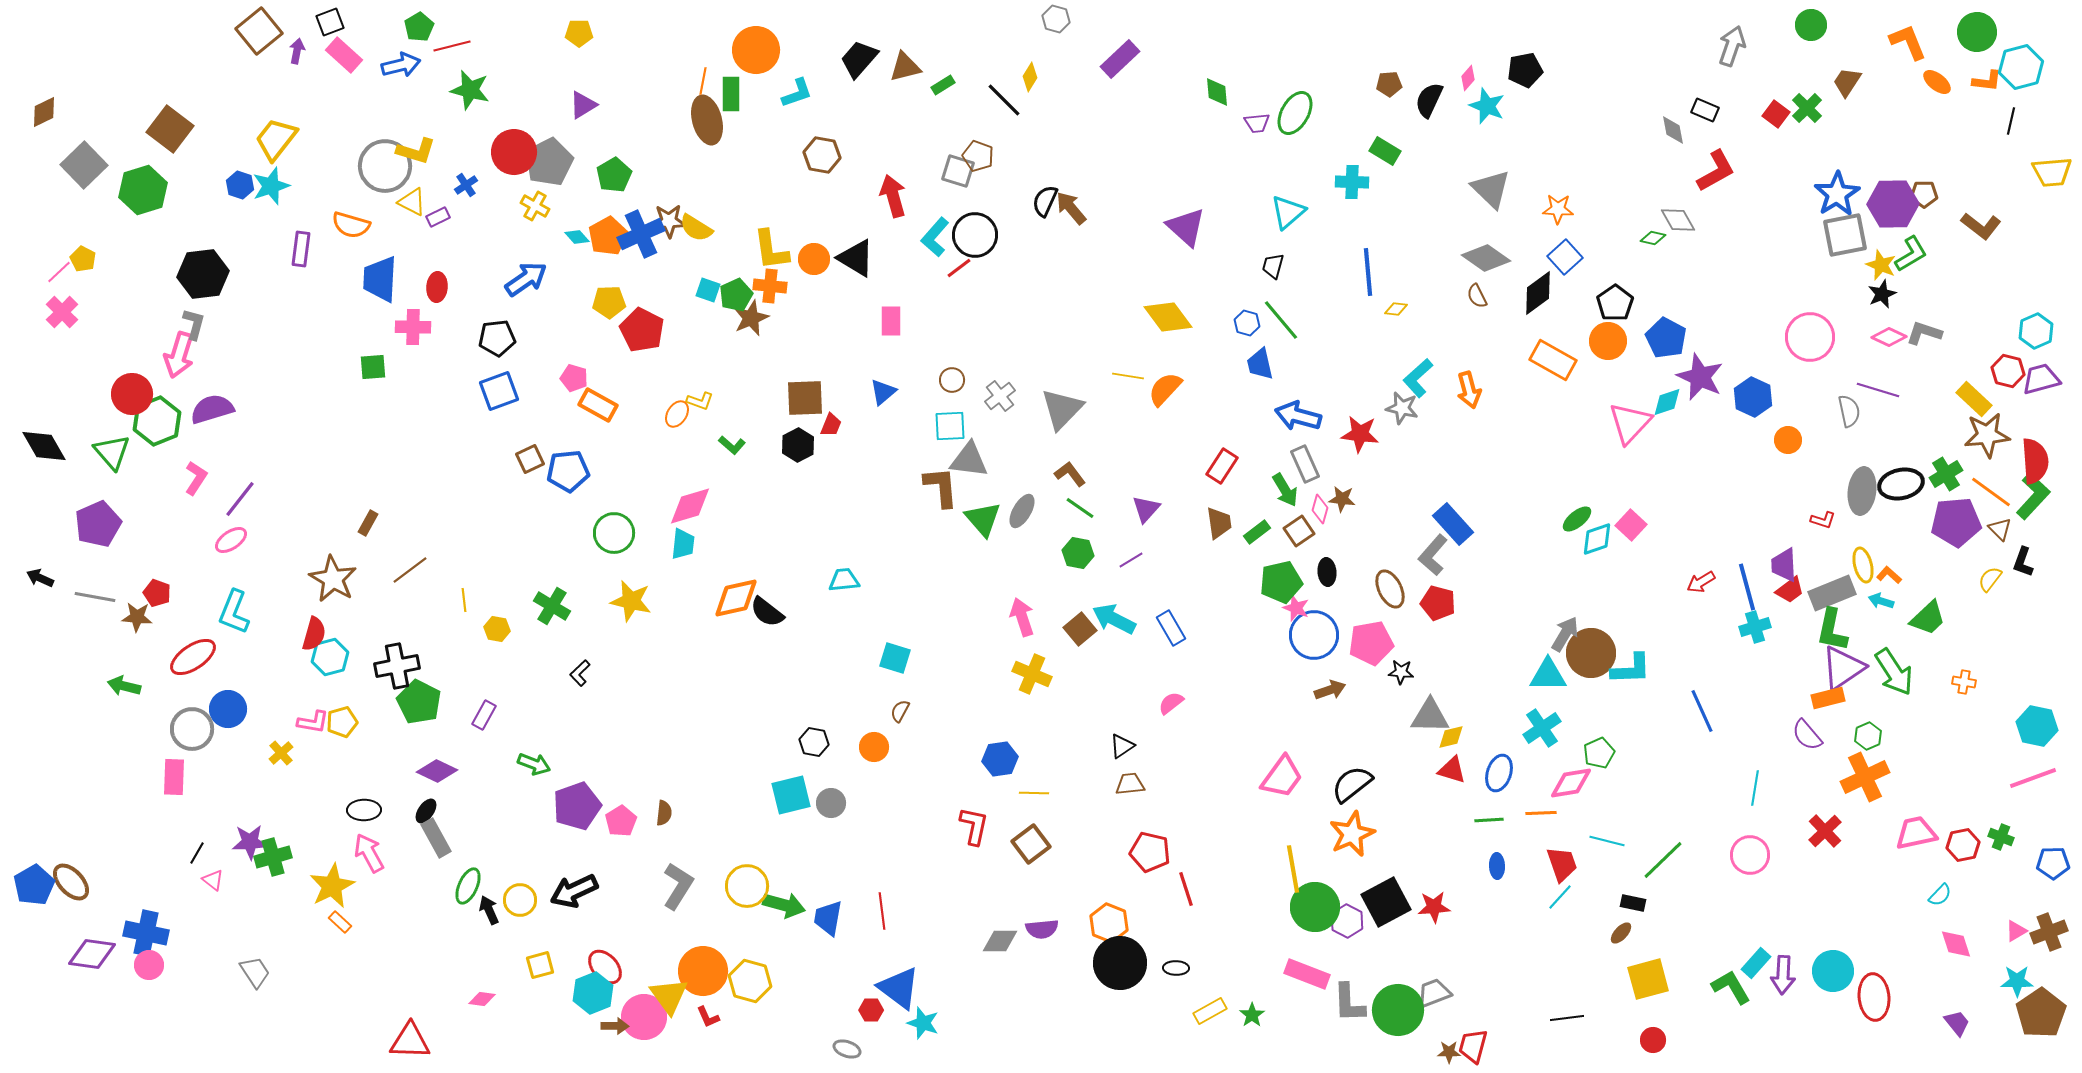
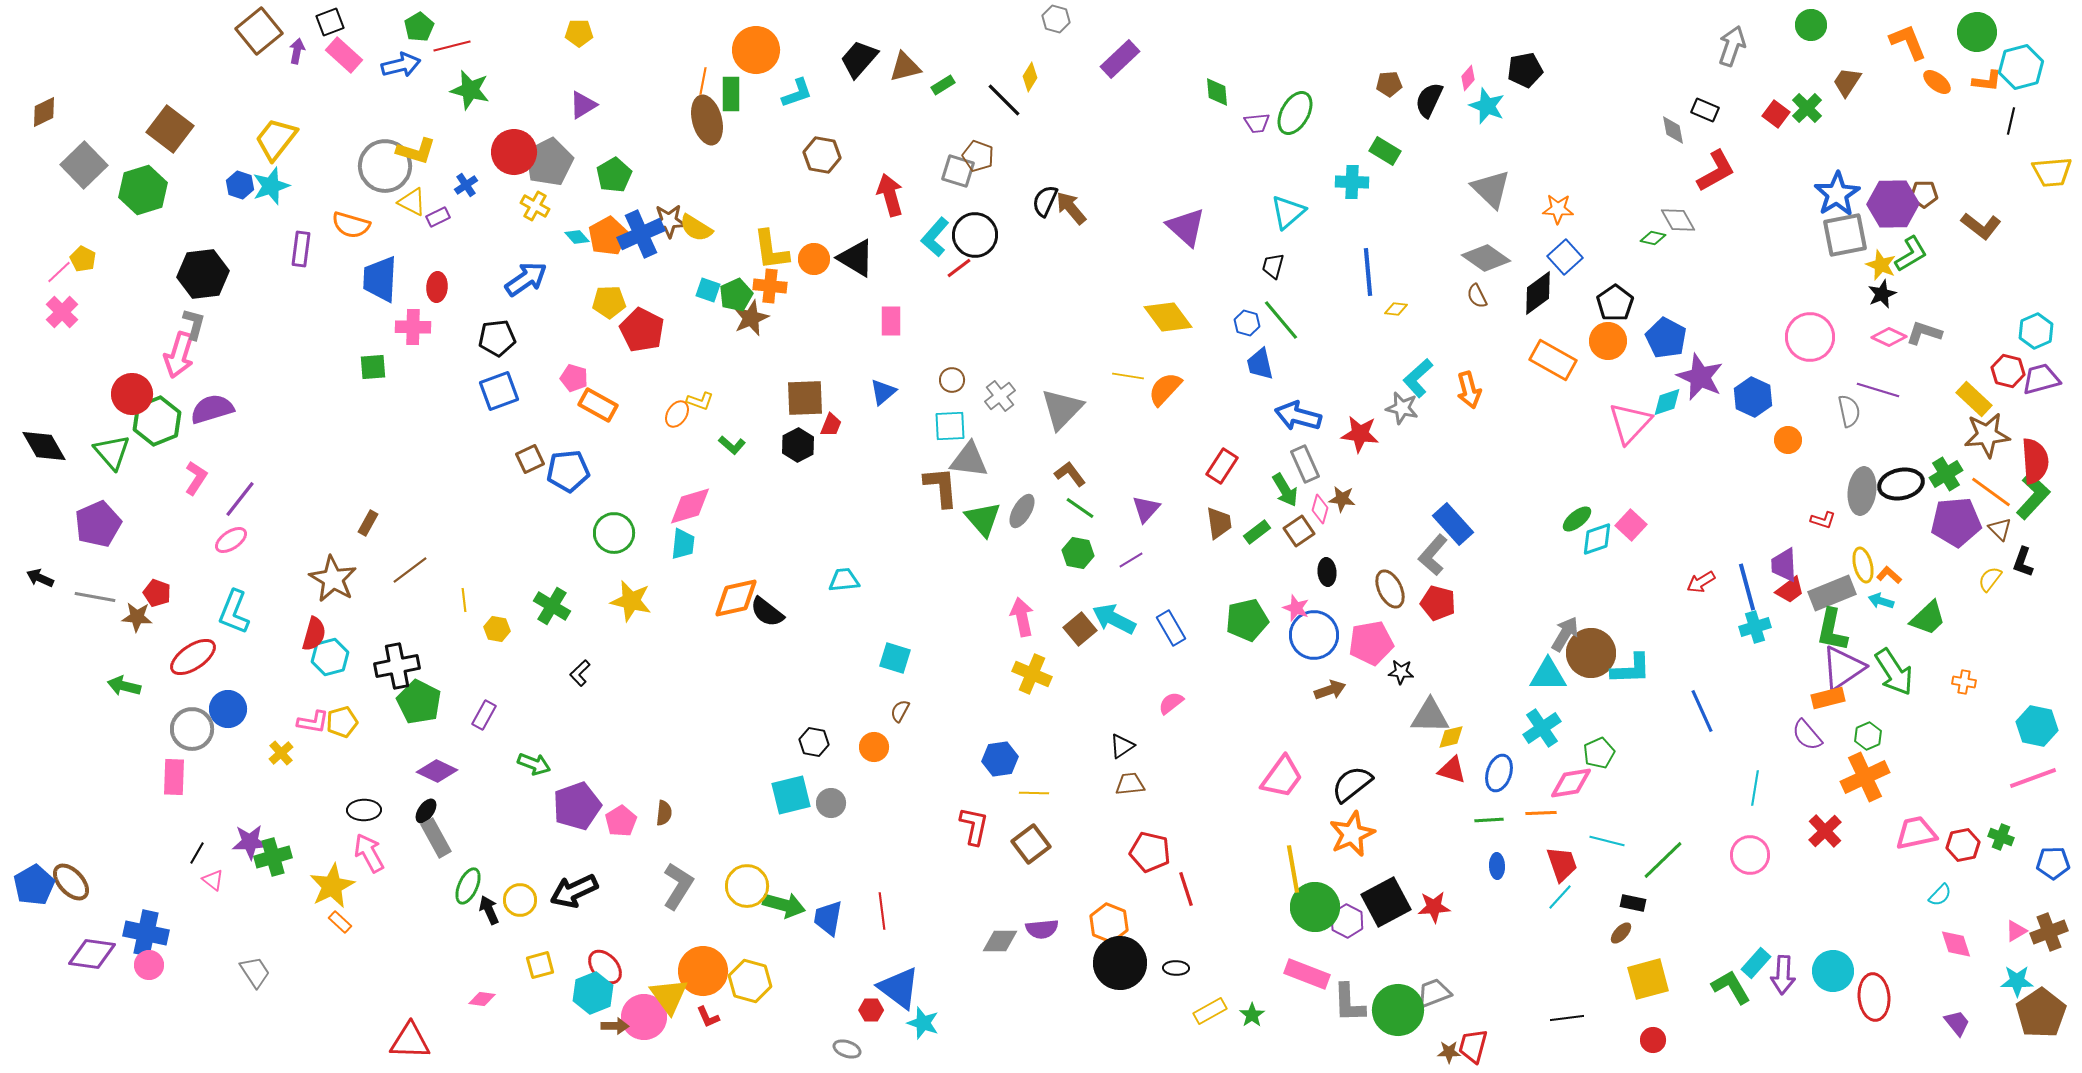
red arrow at (893, 196): moved 3 px left, 1 px up
green pentagon at (1281, 582): moved 34 px left, 38 px down
pink arrow at (1022, 617): rotated 6 degrees clockwise
